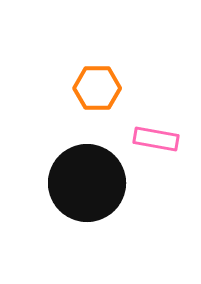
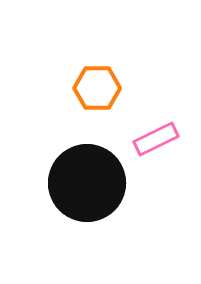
pink rectangle: rotated 36 degrees counterclockwise
